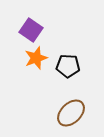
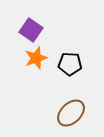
black pentagon: moved 2 px right, 2 px up
